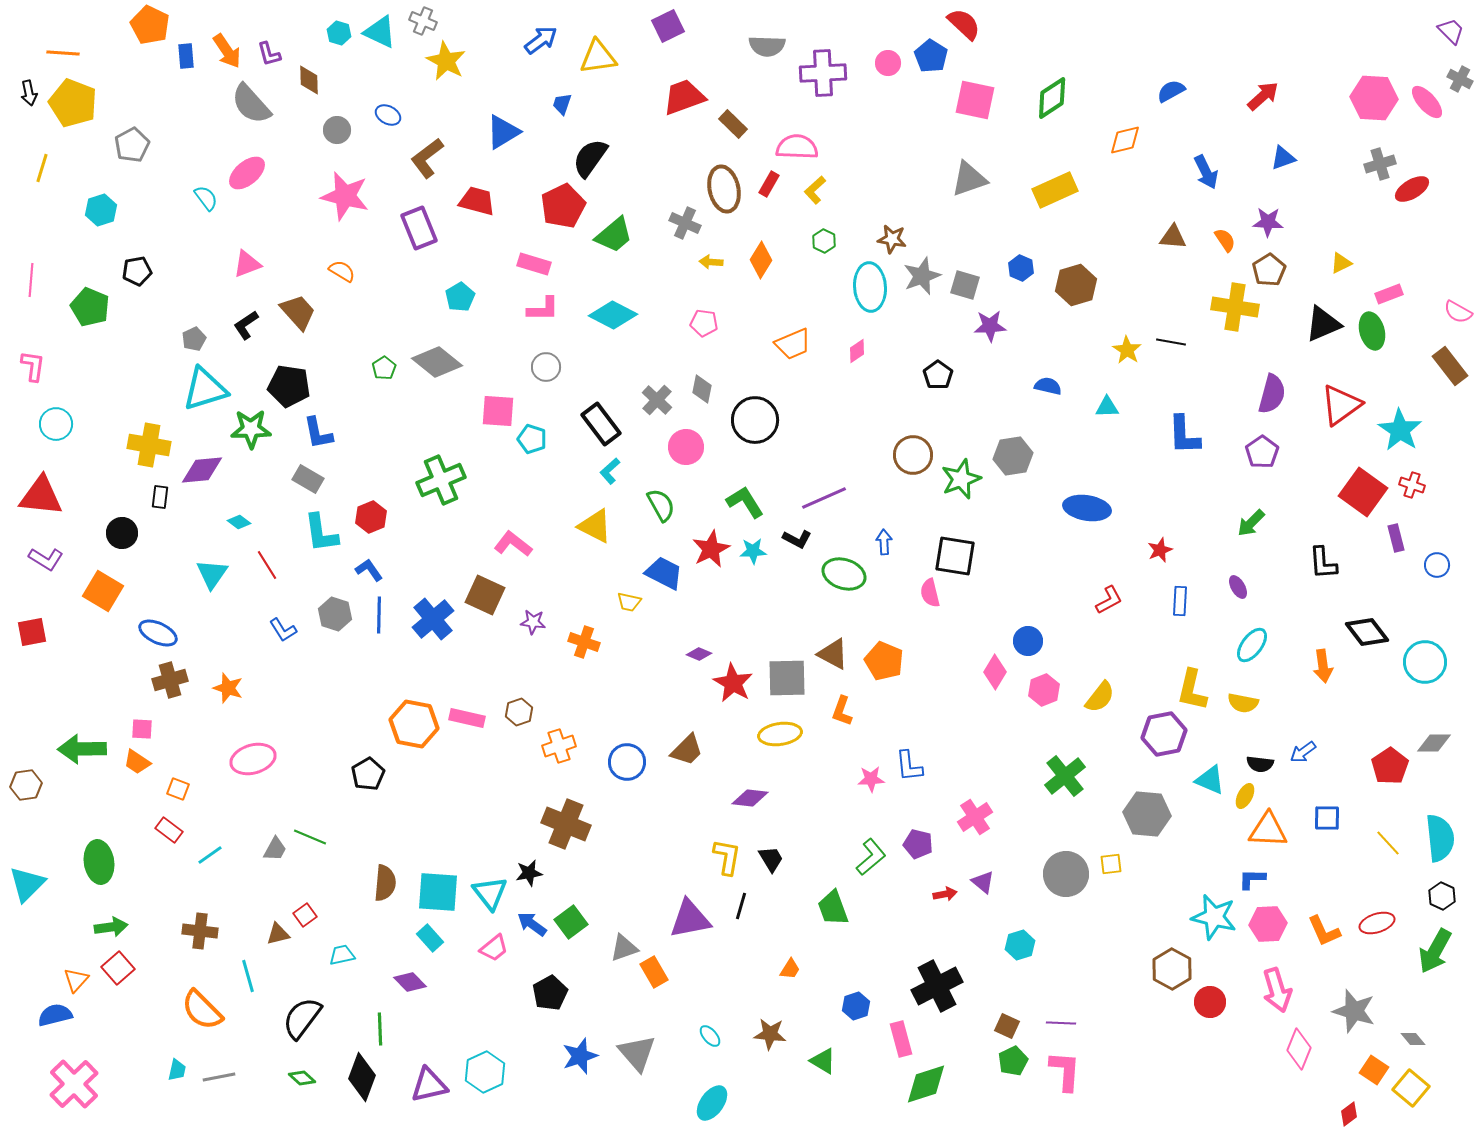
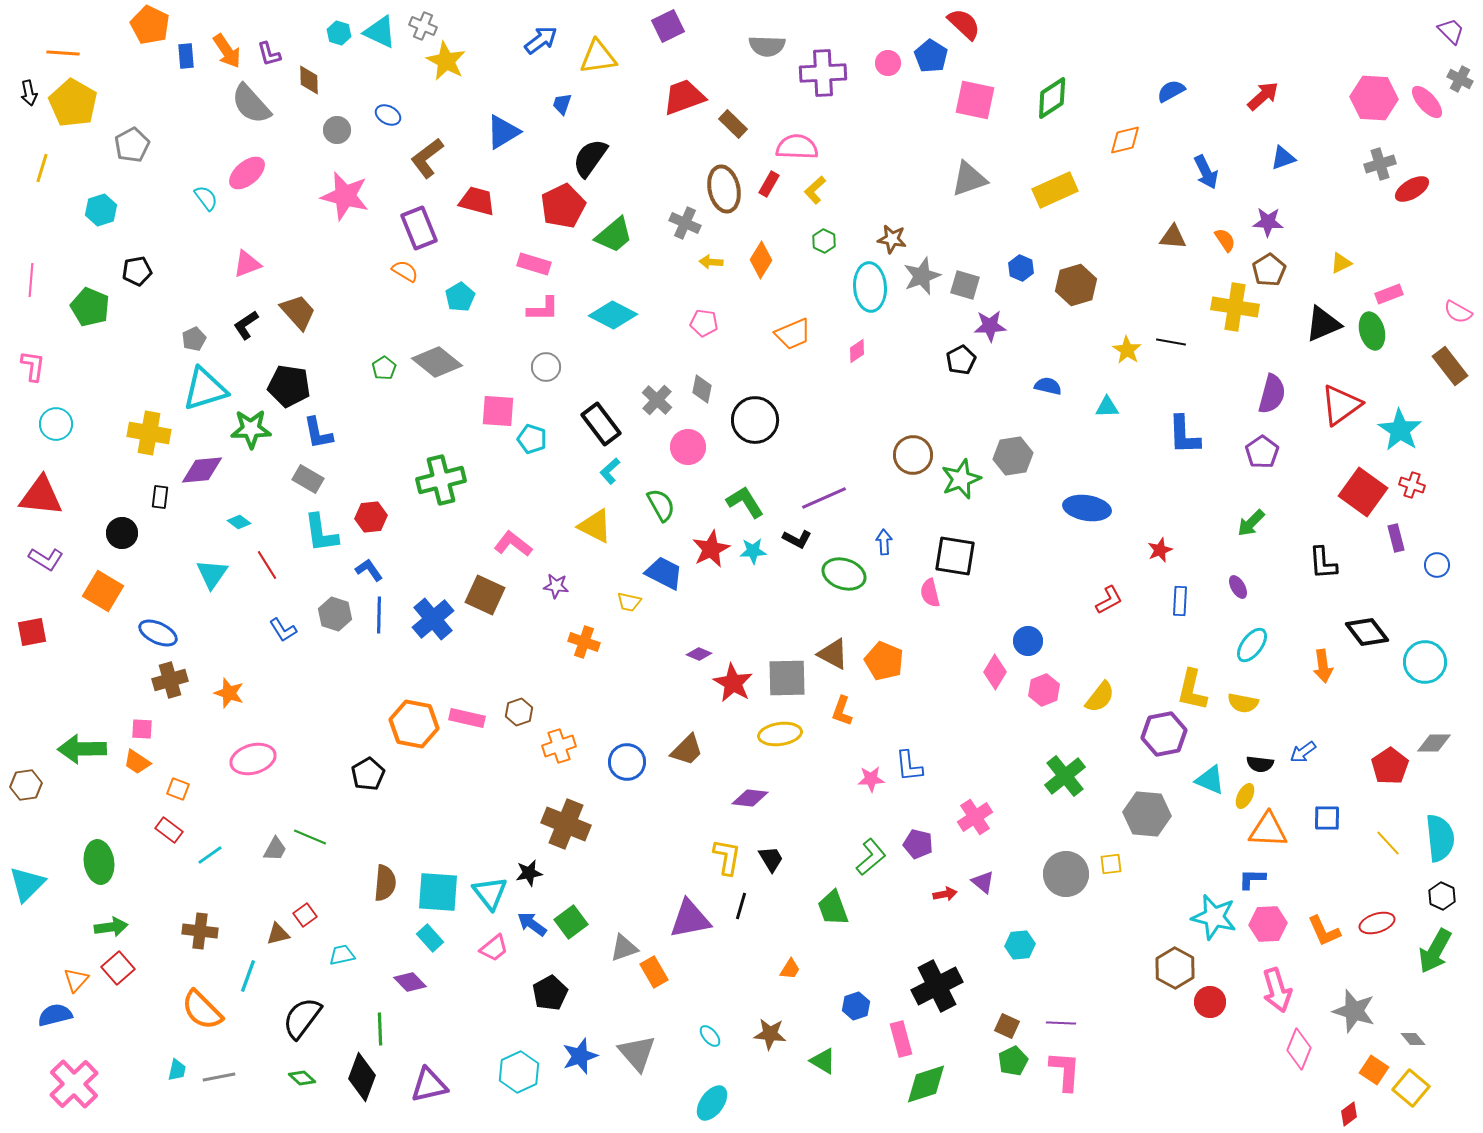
gray cross at (423, 21): moved 5 px down
yellow pentagon at (73, 103): rotated 9 degrees clockwise
orange semicircle at (342, 271): moved 63 px right
orange trapezoid at (793, 344): moved 10 px up
black pentagon at (938, 375): moved 23 px right, 15 px up; rotated 8 degrees clockwise
yellow cross at (149, 445): moved 12 px up
pink circle at (686, 447): moved 2 px right
green cross at (441, 480): rotated 9 degrees clockwise
red hexagon at (371, 517): rotated 16 degrees clockwise
purple star at (533, 622): moved 23 px right, 36 px up
orange star at (228, 688): moved 1 px right, 5 px down
cyan hexagon at (1020, 945): rotated 12 degrees clockwise
brown hexagon at (1172, 969): moved 3 px right, 1 px up
cyan line at (248, 976): rotated 36 degrees clockwise
cyan hexagon at (485, 1072): moved 34 px right
